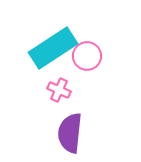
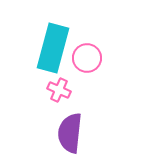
cyan rectangle: rotated 42 degrees counterclockwise
pink circle: moved 2 px down
